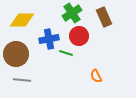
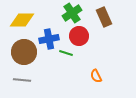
brown circle: moved 8 px right, 2 px up
